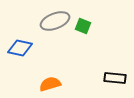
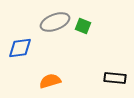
gray ellipse: moved 1 px down
blue diamond: rotated 20 degrees counterclockwise
orange semicircle: moved 3 px up
